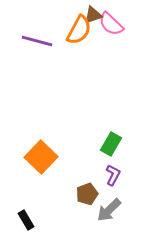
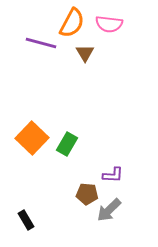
brown triangle: moved 8 px left, 38 px down; rotated 42 degrees counterclockwise
pink semicircle: moved 2 px left; rotated 36 degrees counterclockwise
orange semicircle: moved 7 px left, 7 px up
purple line: moved 4 px right, 2 px down
green rectangle: moved 44 px left
orange square: moved 9 px left, 19 px up
purple L-shape: rotated 65 degrees clockwise
brown pentagon: rotated 25 degrees clockwise
